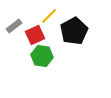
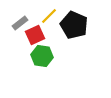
gray rectangle: moved 6 px right, 3 px up
black pentagon: moved 6 px up; rotated 20 degrees counterclockwise
